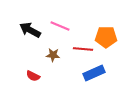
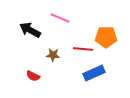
pink line: moved 8 px up
